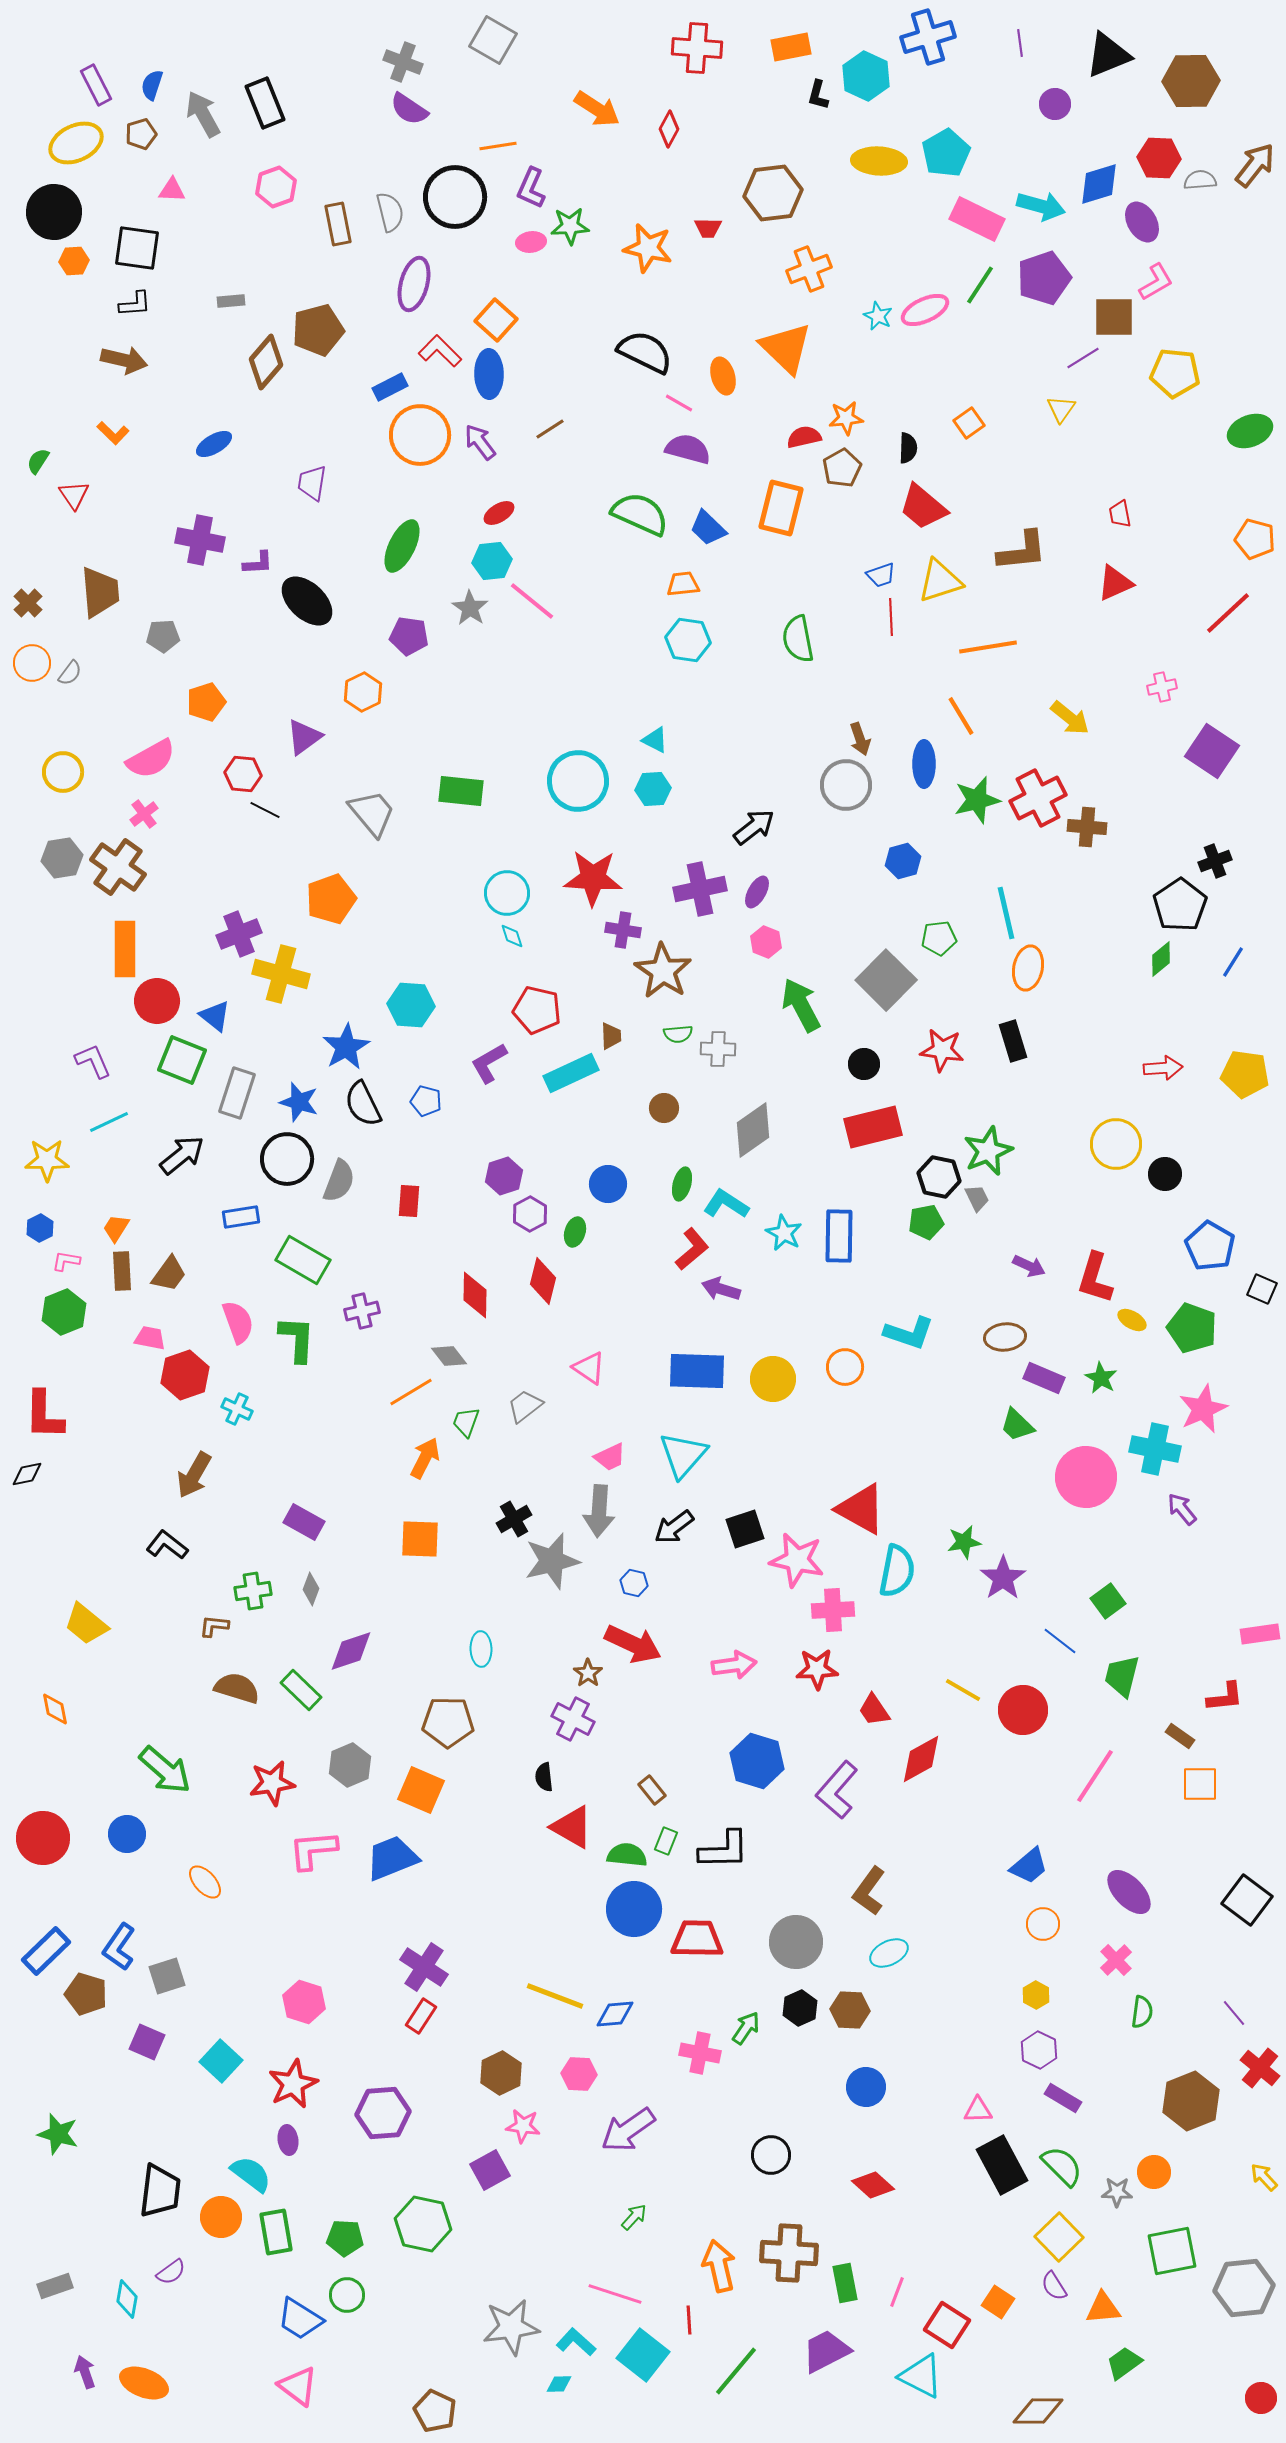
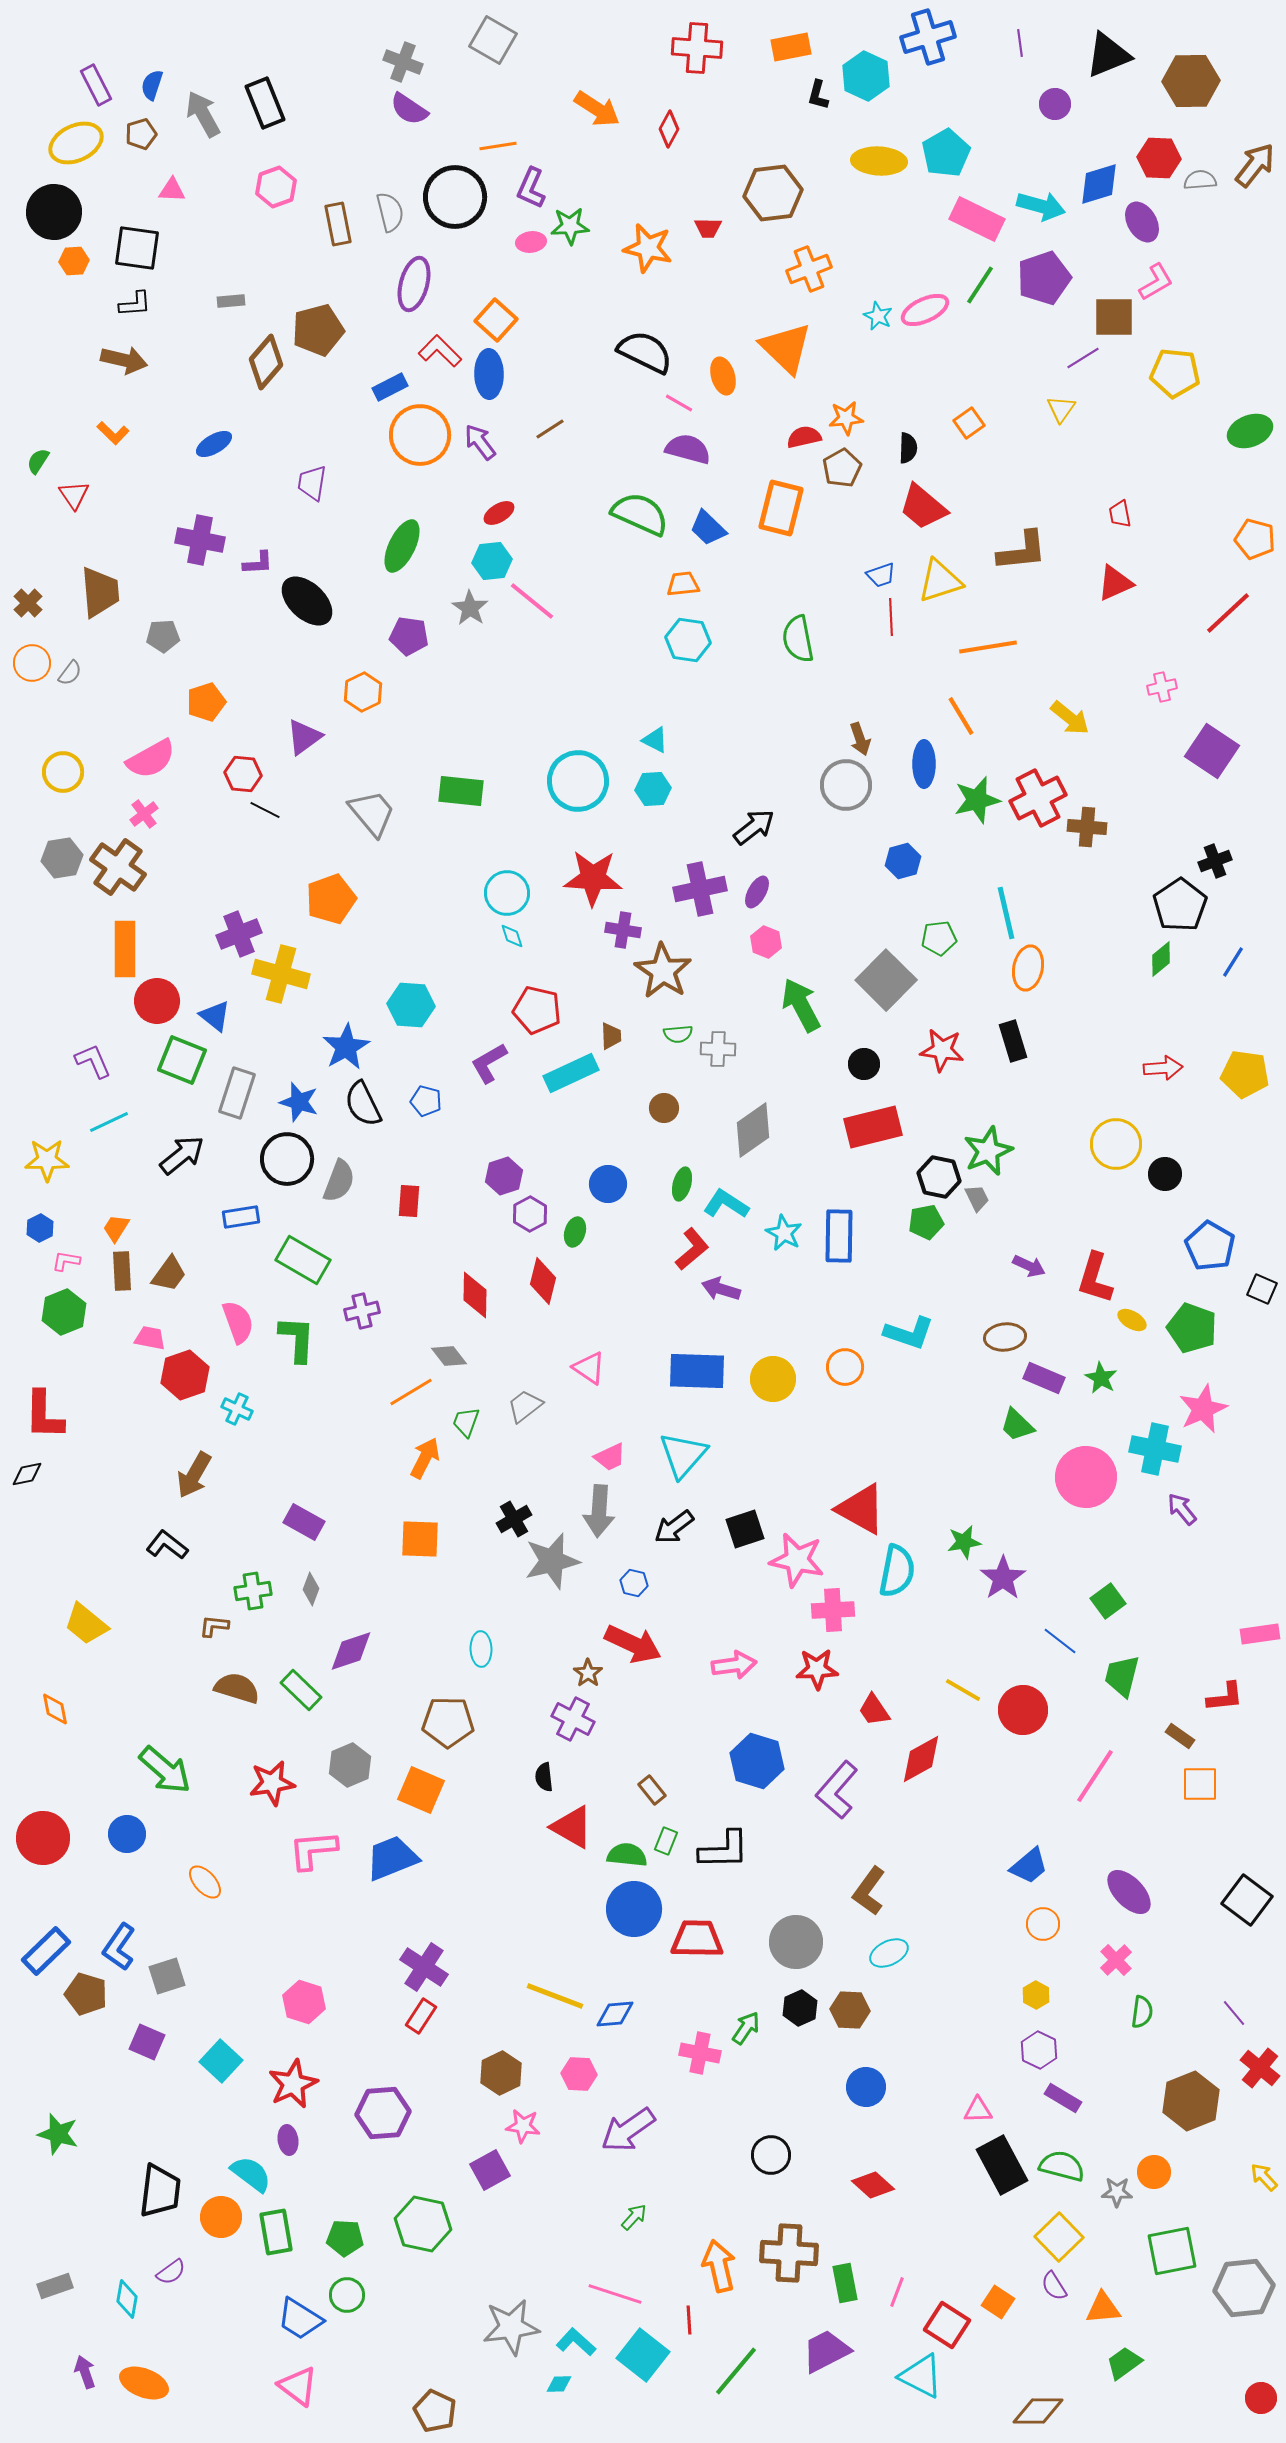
green semicircle at (1062, 2166): rotated 30 degrees counterclockwise
